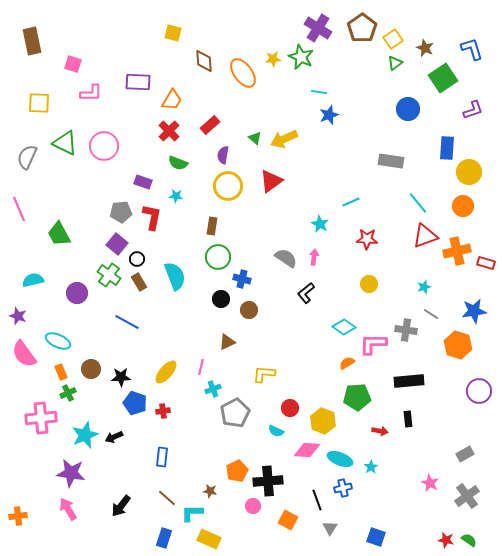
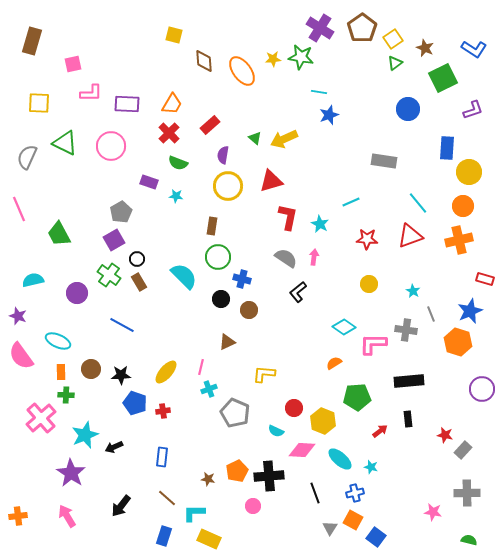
purple cross at (318, 28): moved 2 px right
yellow square at (173, 33): moved 1 px right, 2 px down
brown rectangle at (32, 41): rotated 28 degrees clockwise
blue L-shape at (472, 49): moved 2 px right; rotated 140 degrees clockwise
green star at (301, 57): rotated 15 degrees counterclockwise
pink square at (73, 64): rotated 30 degrees counterclockwise
orange ellipse at (243, 73): moved 1 px left, 2 px up
green square at (443, 78): rotated 8 degrees clockwise
purple rectangle at (138, 82): moved 11 px left, 22 px down
orange trapezoid at (172, 100): moved 4 px down
red cross at (169, 131): moved 2 px down
pink circle at (104, 146): moved 7 px right
gray rectangle at (391, 161): moved 7 px left
red triangle at (271, 181): rotated 20 degrees clockwise
purple rectangle at (143, 182): moved 6 px right
gray pentagon at (121, 212): rotated 25 degrees counterclockwise
red L-shape at (152, 217): moved 136 px right
red triangle at (425, 236): moved 15 px left
purple square at (117, 244): moved 3 px left, 4 px up; rotated 20 degrees clockwise
orange cross at (457, 251): moved 2 px right, 11 px up
red rectangle at (486, 263): moved 1 px left, 16 px down
cyan semicircle at (175, 276): moved 9 px right; rotated 24 degrees counterclockwise
cyan star at (424, 287): moved 11 px left, 4 px down; rotated 24 degrees counterclockwise
black L-shape at (306, 293): moved 8 px left, 1 px up
blue star at (474, 311): moved 4 px left; rotated 15 degrees counterclockwise
gray line at (431, 314): rotated 35 degrees clockwise
blue line at (127, 322): moved 5 px left, 3 px down
orange hexagon at (458, 345): moved 3 px up
pink semicircle at (24, 354): moved 3 px left, 2 px down
orange semicircle at (347, 363): moved 13 px left
orange rectangle at (61, 372): rotated 21 degrees clockwise
black star at (121, 377): moved 2 px up
cyan cross at (213, 389): moved 4 px left
purple circle at (479, 391): moved 3 px right, 2 px up
green cross at (68, 393): moved 2 px left, 2 px down; rotated 28 degrees clockwise
red circle at (290, 408): moved 4 px right
gray pentagon at (235, 413): rotated 20 degrees counterclockwise
pink cross at (41, 418): rotated 36 degrees counterclockwise
red arrow at (380, 431): rotated 49 degrees counterclockwise
black arrow at (114, 437): moved 10 px down
pink diamond at (307, 450): moved 5 px left
gray rectangle at (465, 454): moved 2 px left, 4 px up; rotated 18 degrees counterclockwise
cyan ellipse at (340, 459): rotated 20 degrees clockwise
cyan star at (371, 467): rotated 24 degrees counterclockwise
purple star at (71, 473): rotated 24 degrees clockwise
black cross at (268, 481): moved 1 px right, 5 px up
pink star at (430, 483): moved 3 px right, 29 px down; rotated 18 degrees counterclockwise
blue cross at (343, 488): moved 12 px right, 5 px down
brown star at (210, 491): moved 2 px left, 12 px up
gray cross at (467, 496): moved 3 px up; rotated 35 degrees clockwise
black line at (317, 500): moved 2 px left, 7 px up
pink arrow at (68, 509): moved 1 px left, 7 px down
cyan L-shape at (192, 513): moved 2 px right
orange square at (288, 520): moved 65 px right
blue square at (376, 537): rotated 18 degrees clockwise
blue rectangle at (164, 538): moved 2 px up
red star at (446, 540): moved 1 px left, 105 px up
green semicircle at (469, 540): rotated 21 degrees counterclockwise
